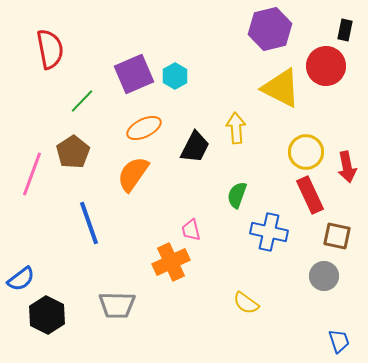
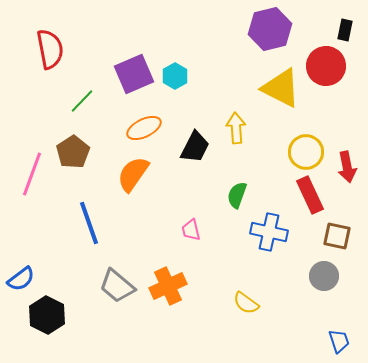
orange cross: moved 3 px left, 24 px down
gray trapezoid: moved 19 px up; rotated 39 degrees clockwise
